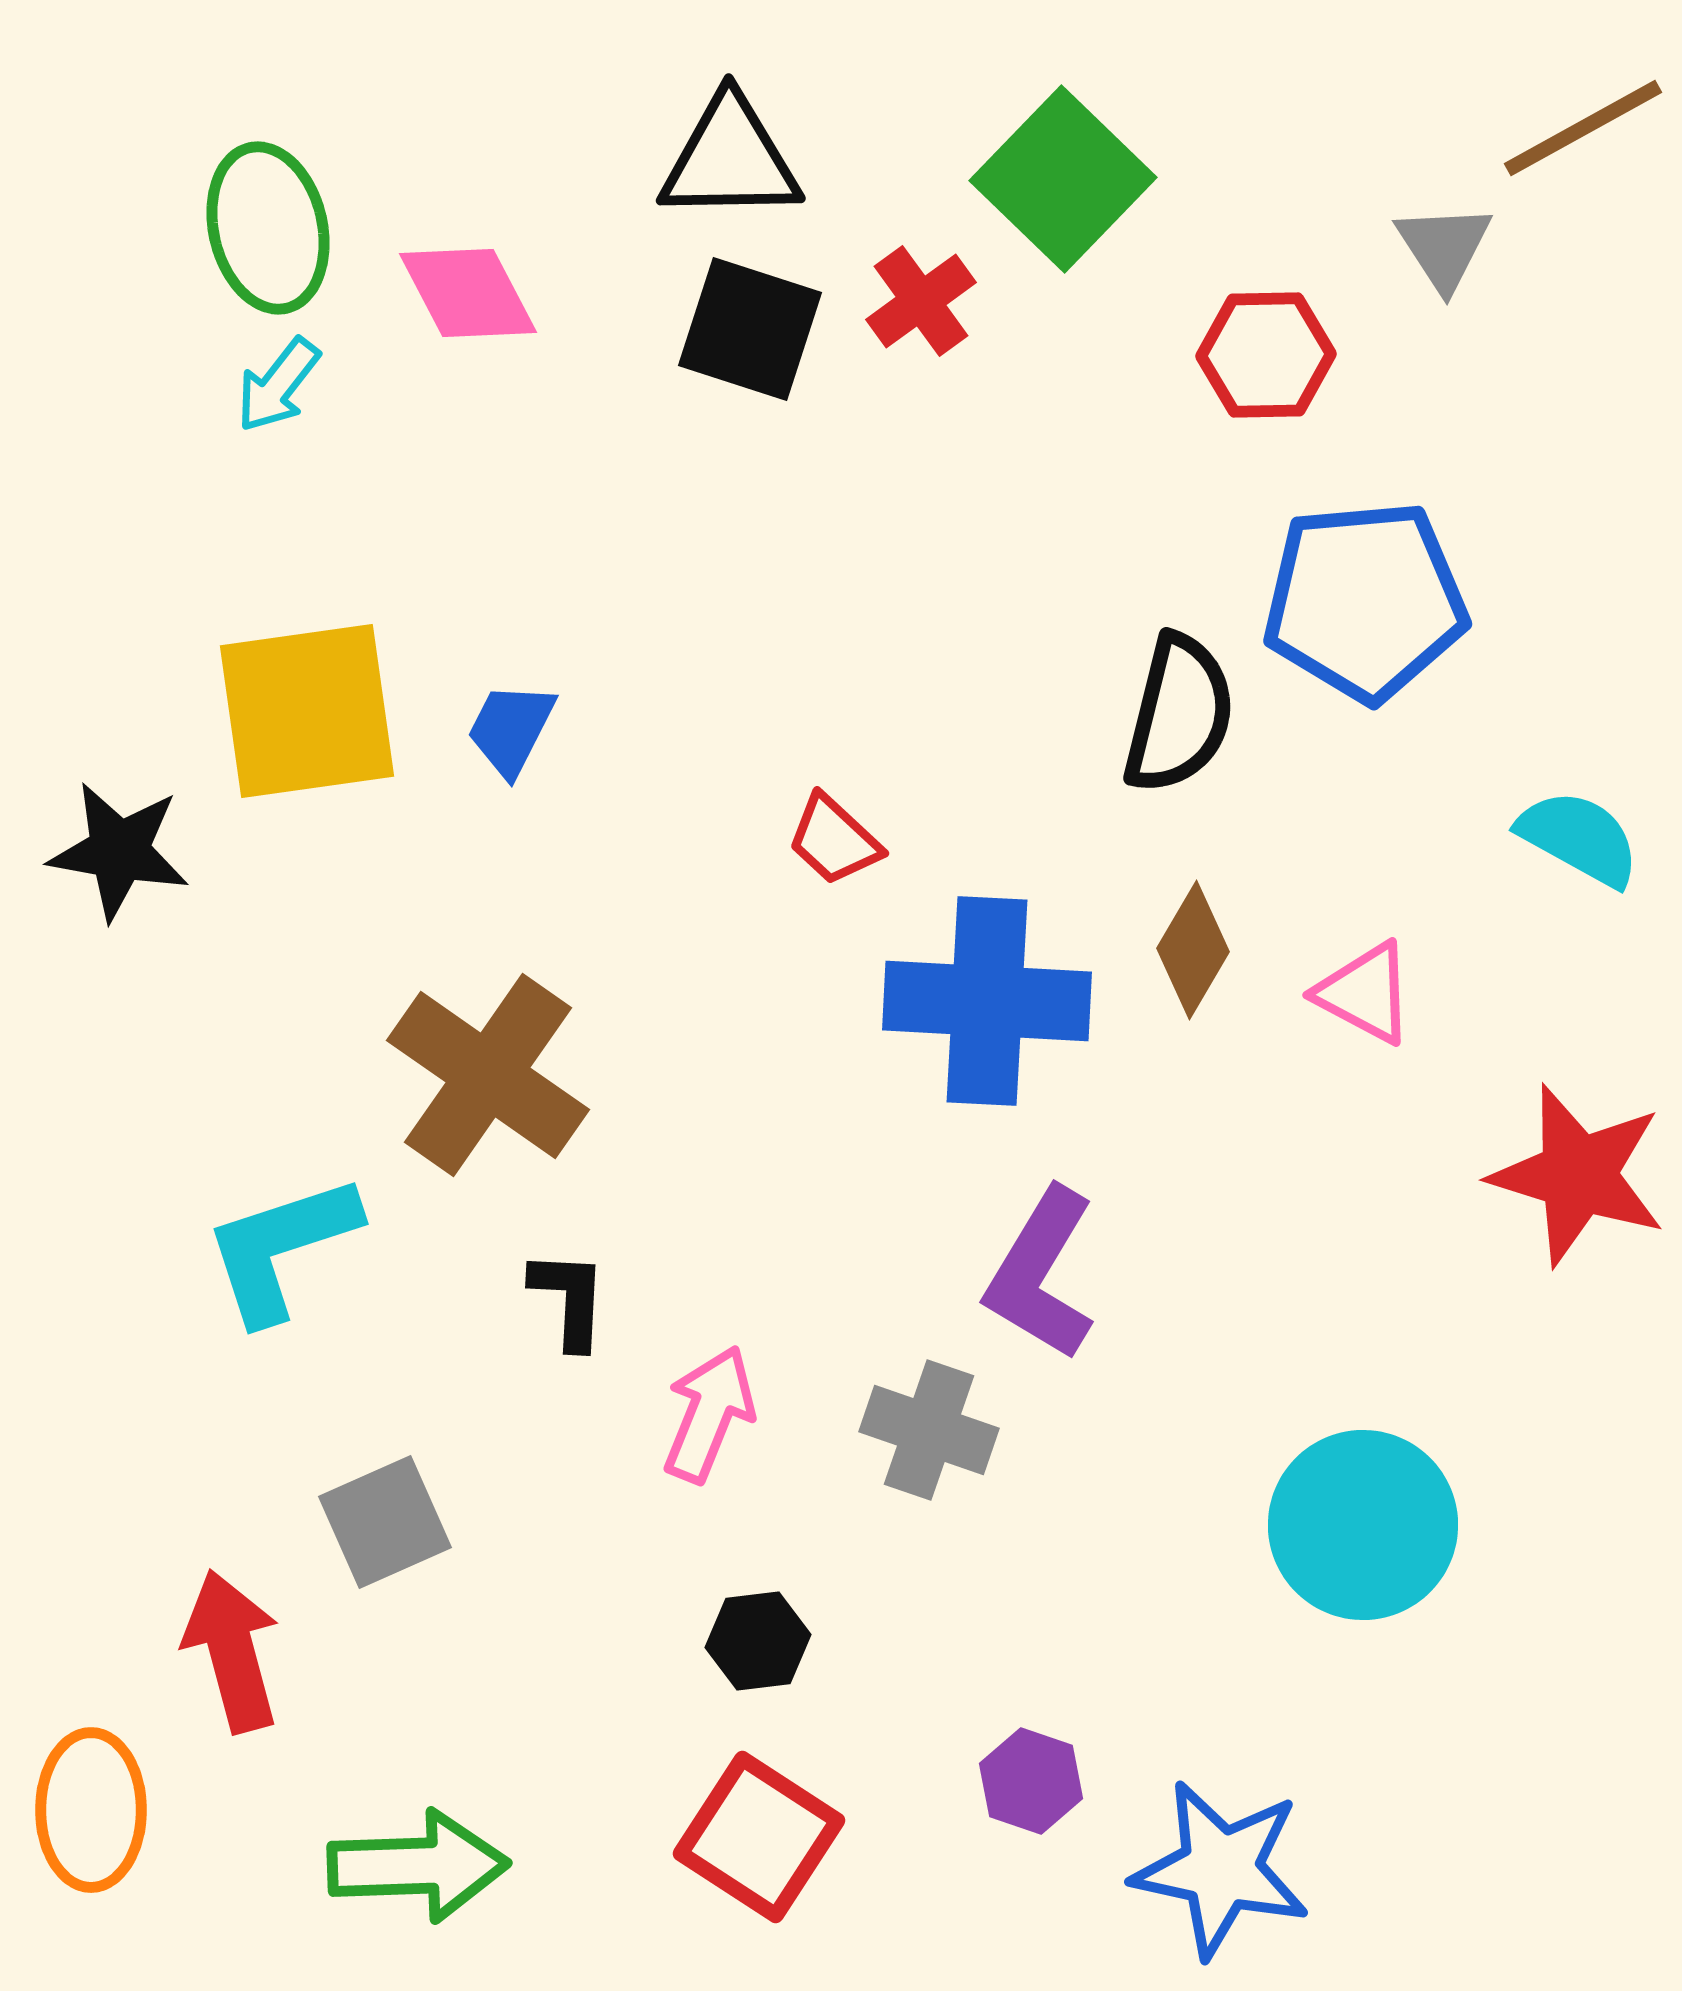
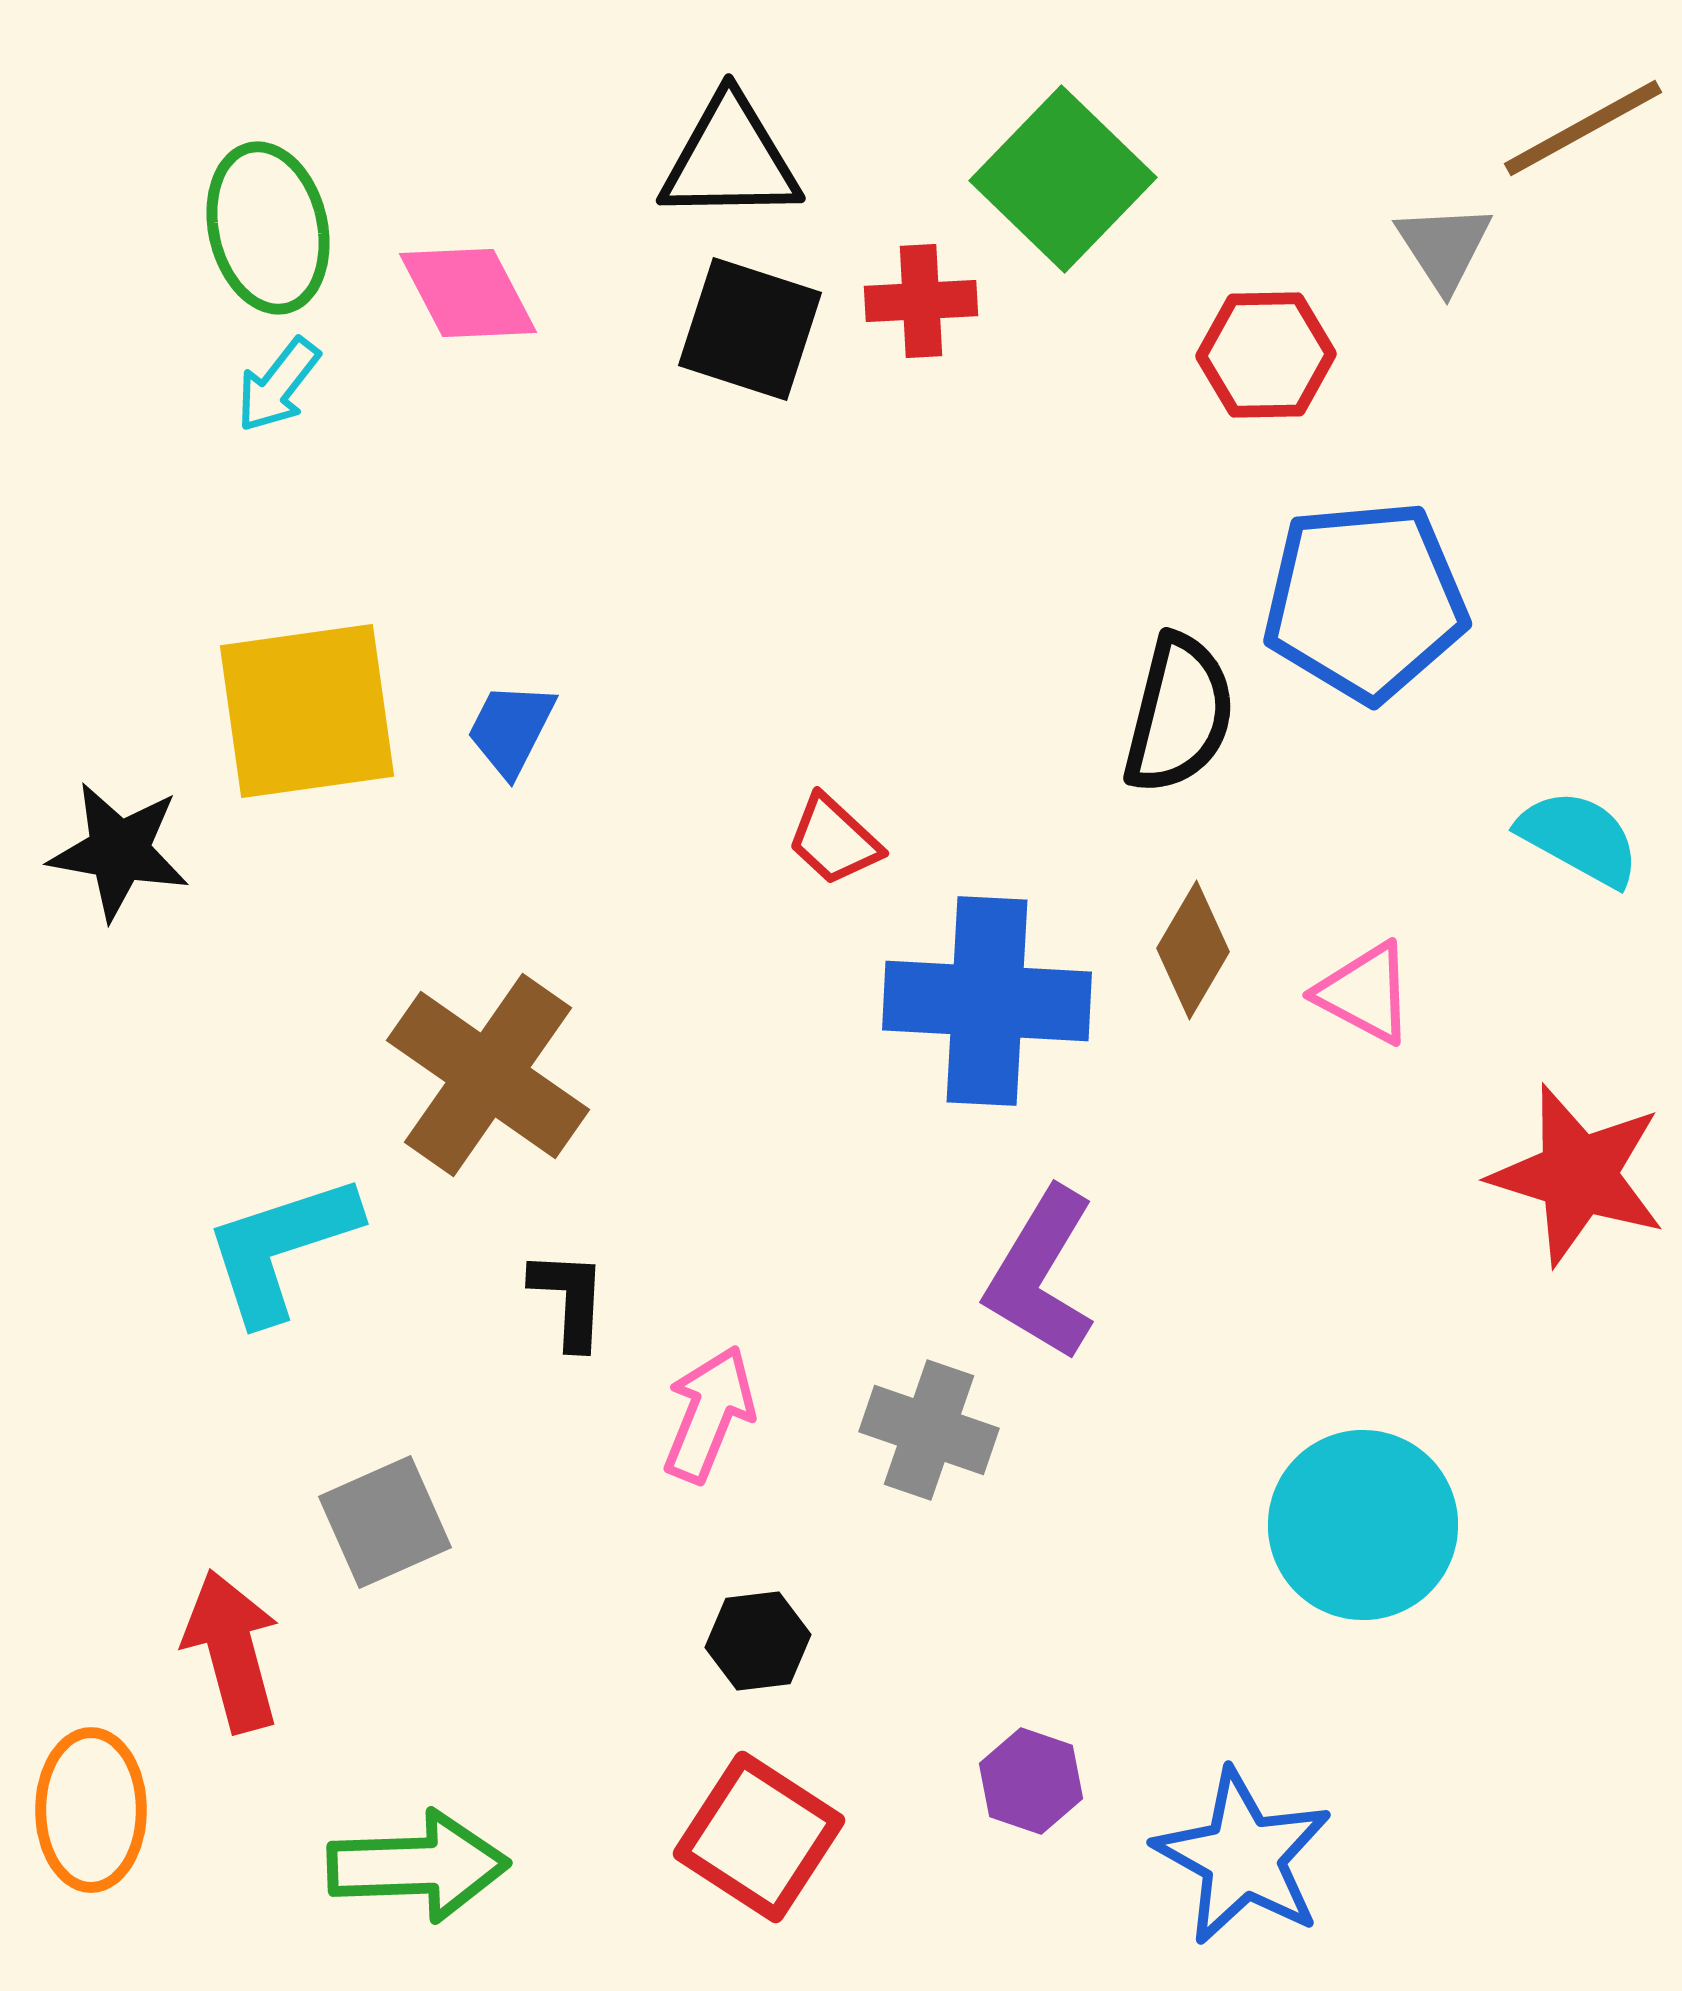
red cross: rotated 33 degrees clockwise
blue star: moved 22 px right, 12 px up; rotated 17 degrees clockwise
